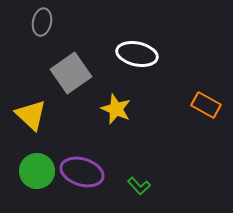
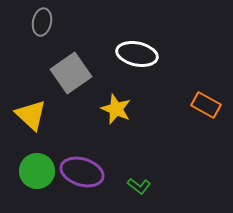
green L-shape: rotated 10 degrees counterclockwise
